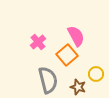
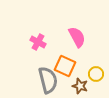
pink semicircle: moved 1 px right, 1 px down
pink cross: rotated 21 degrees counterclockwise
orange square: moved 2 px left, 11 px down; rotated 25 degrees counterclockwise
brown star: moved 2 px right, 1 px up
